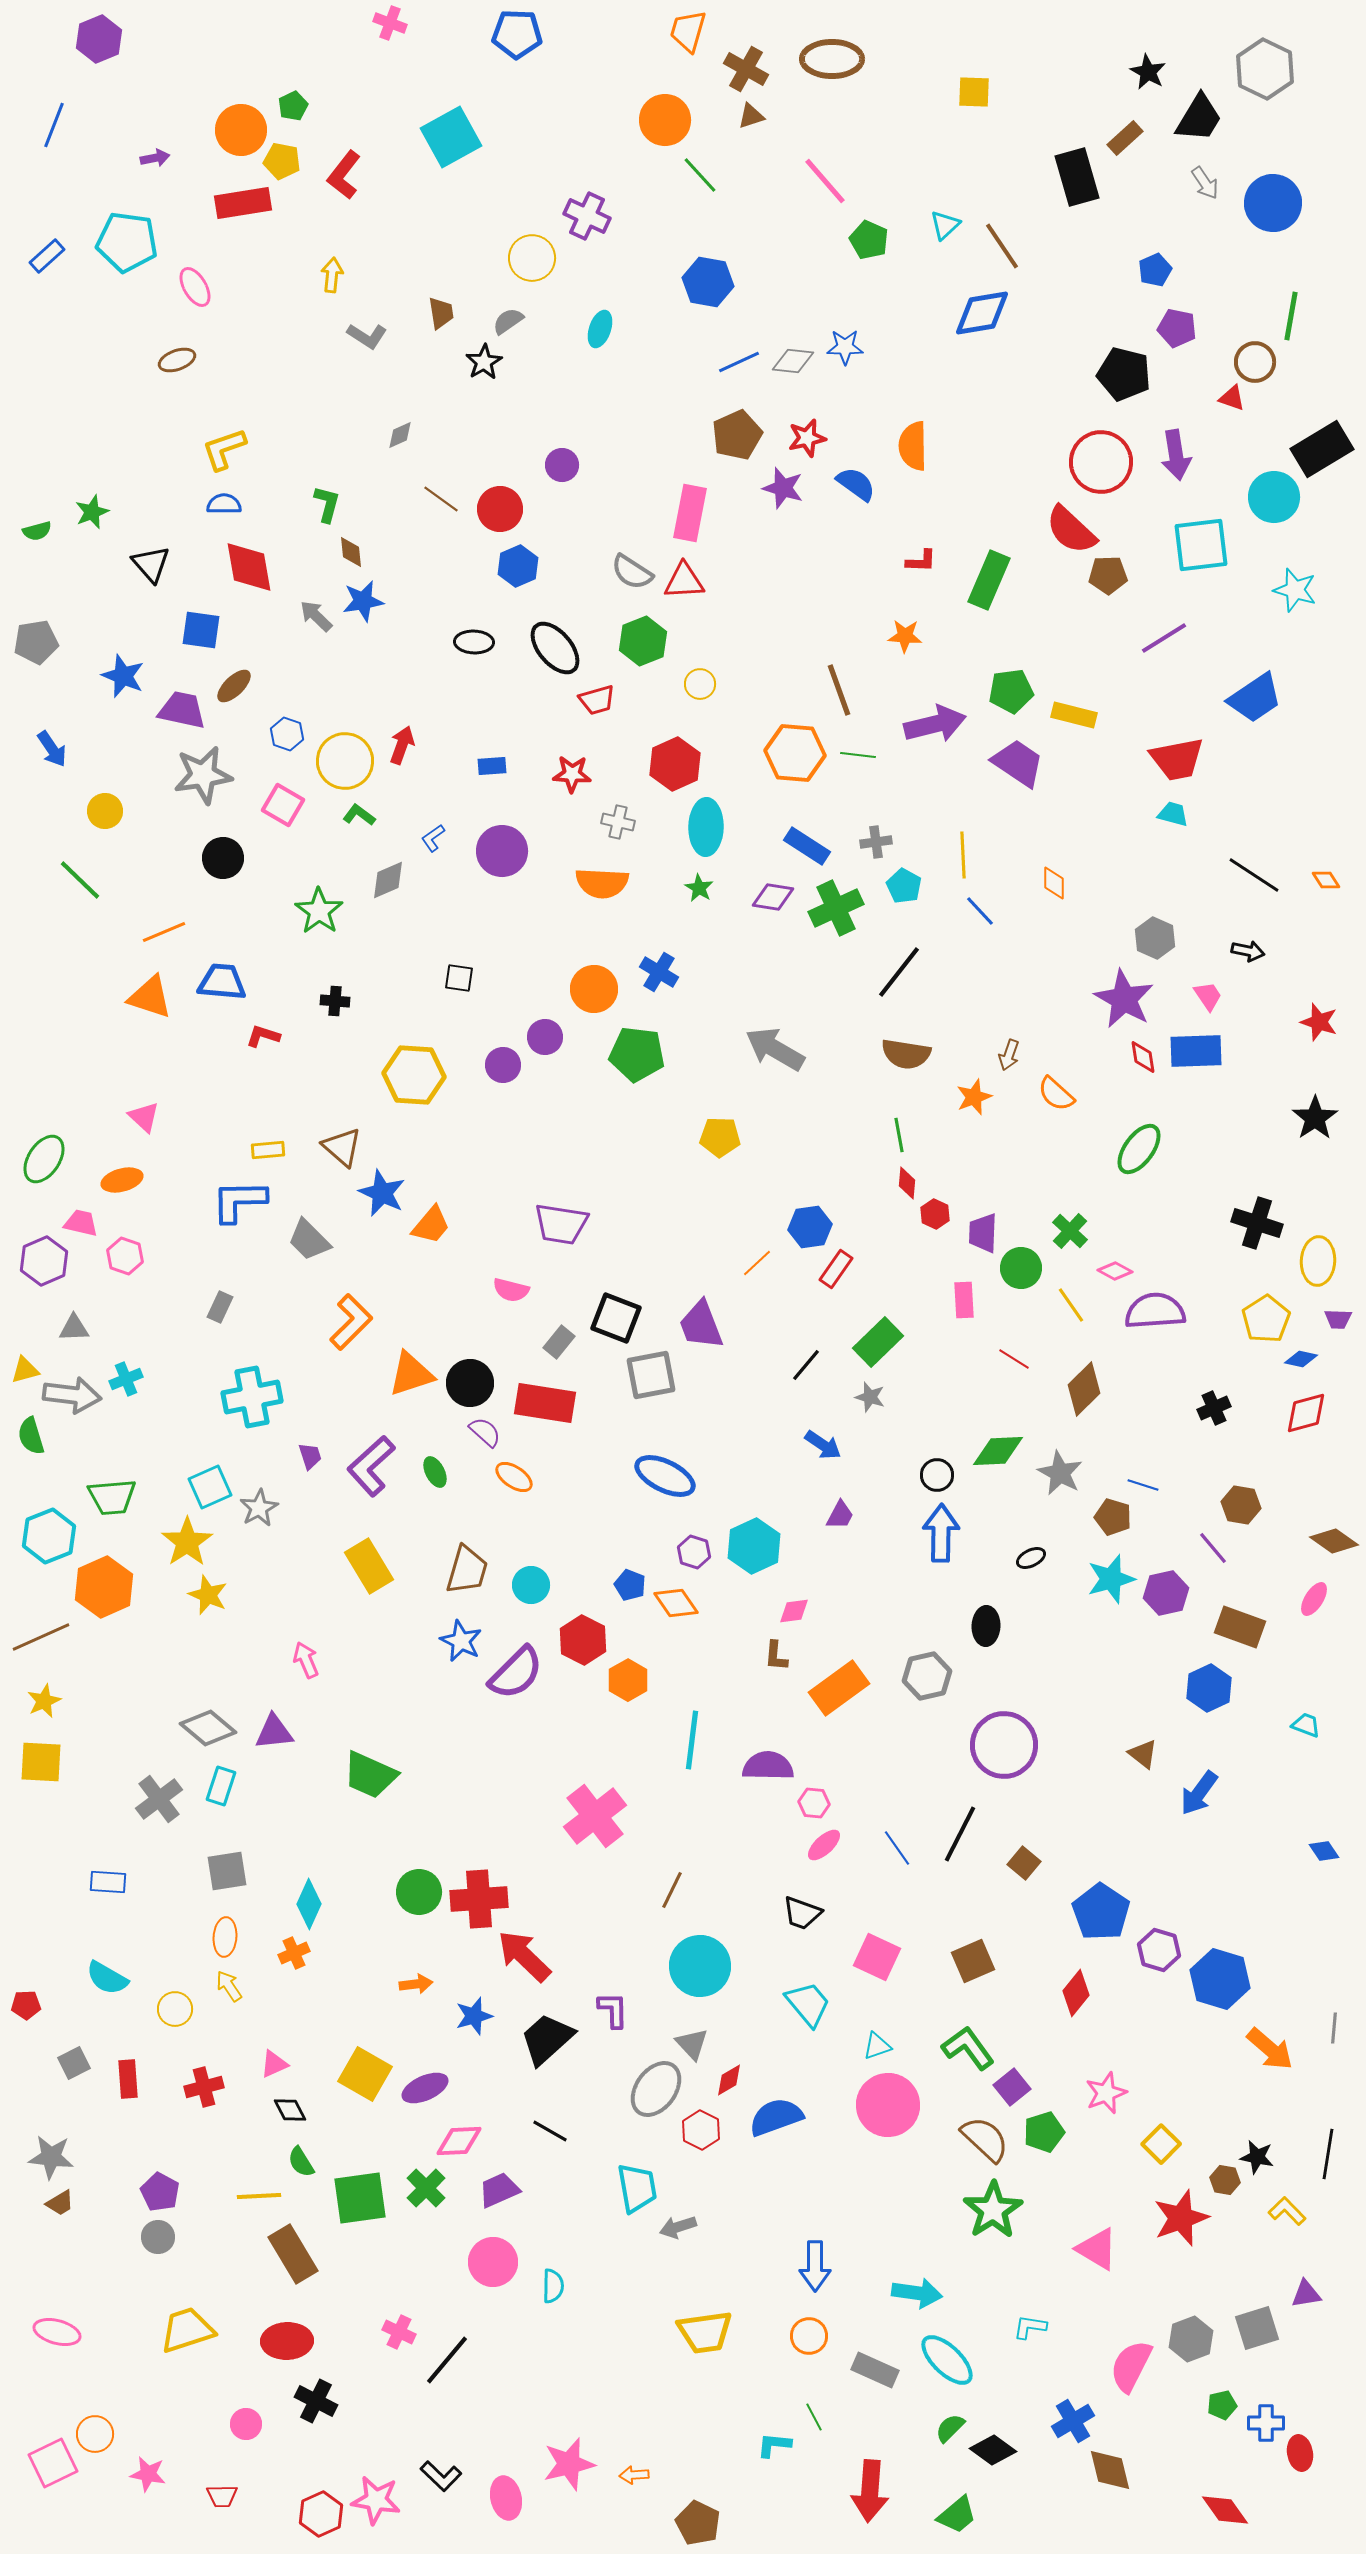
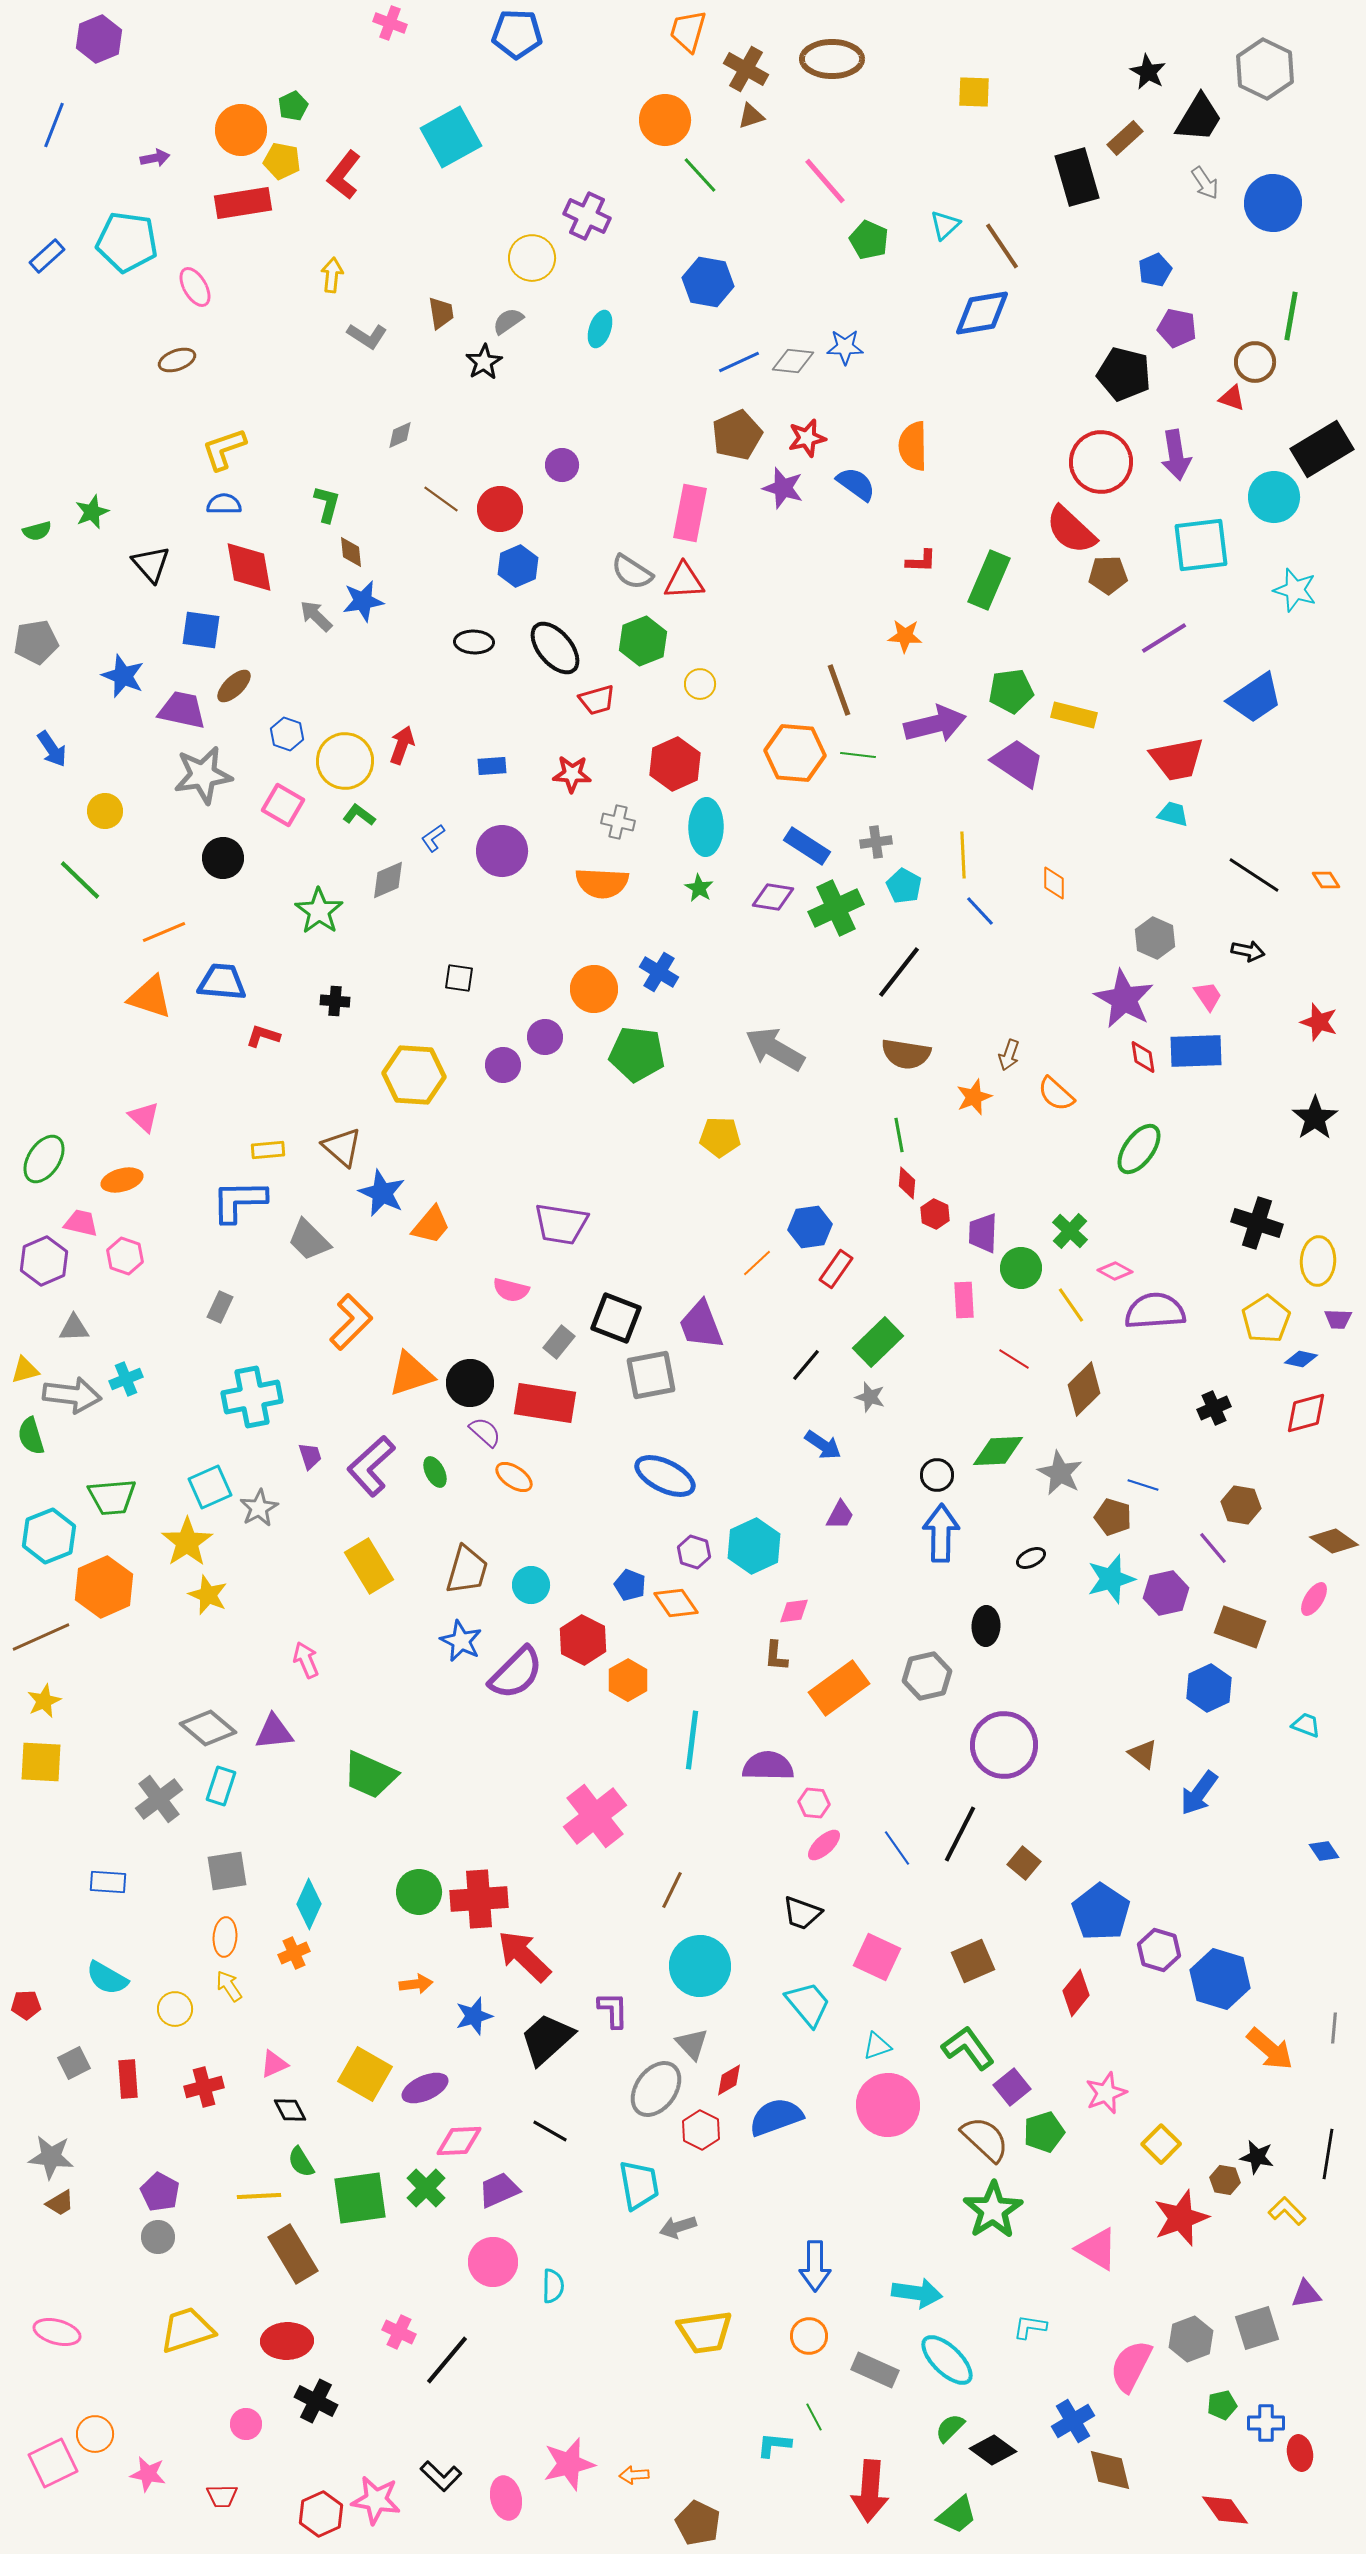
cyan trapezoid at (637, 2188): moved 2 px right, 3 px up
